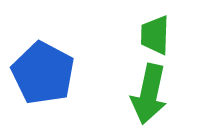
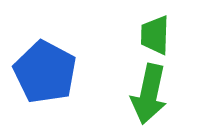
blue pentagon: moved 2 px right, 1 px up
